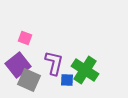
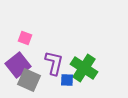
green cross: moved 1 px left, 2 px up
